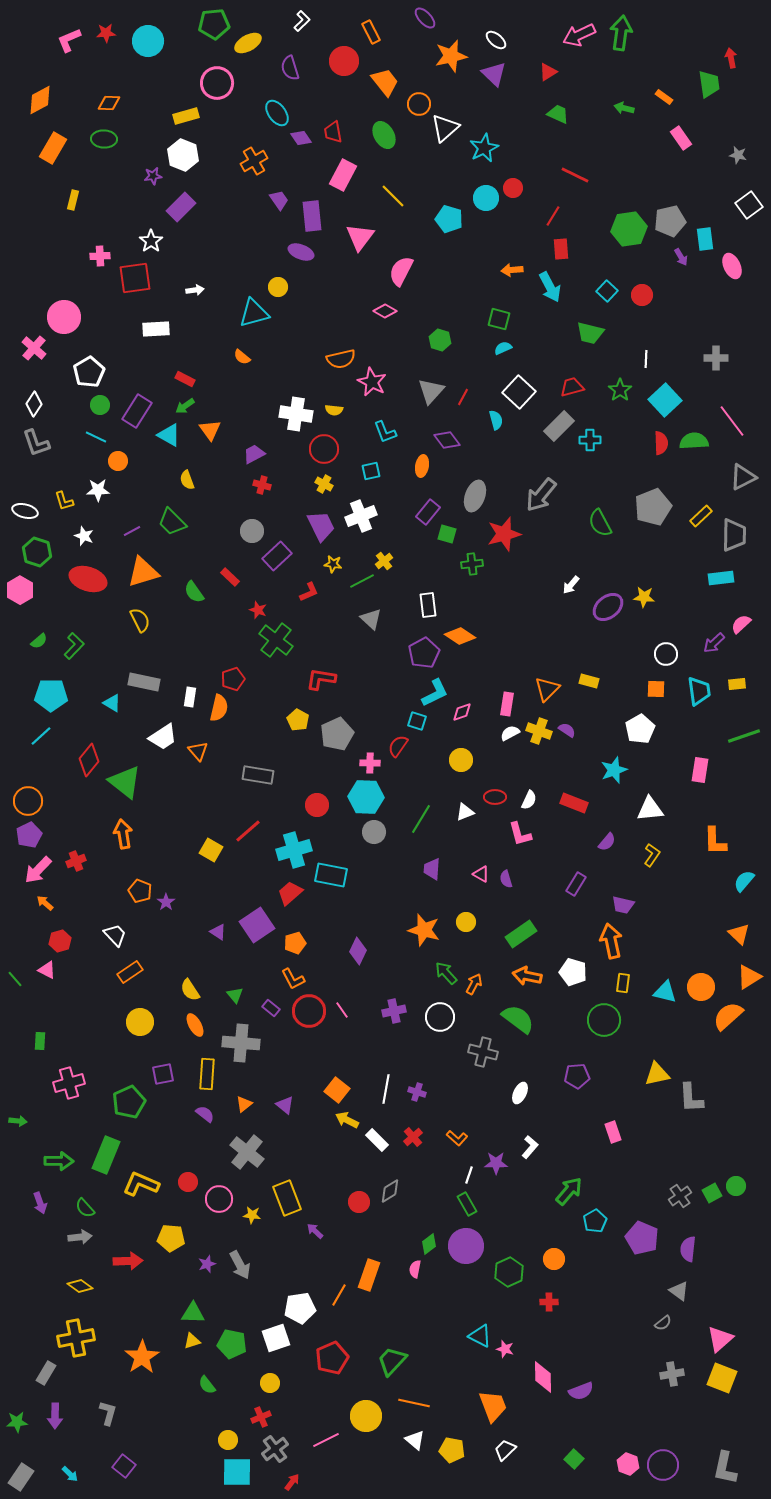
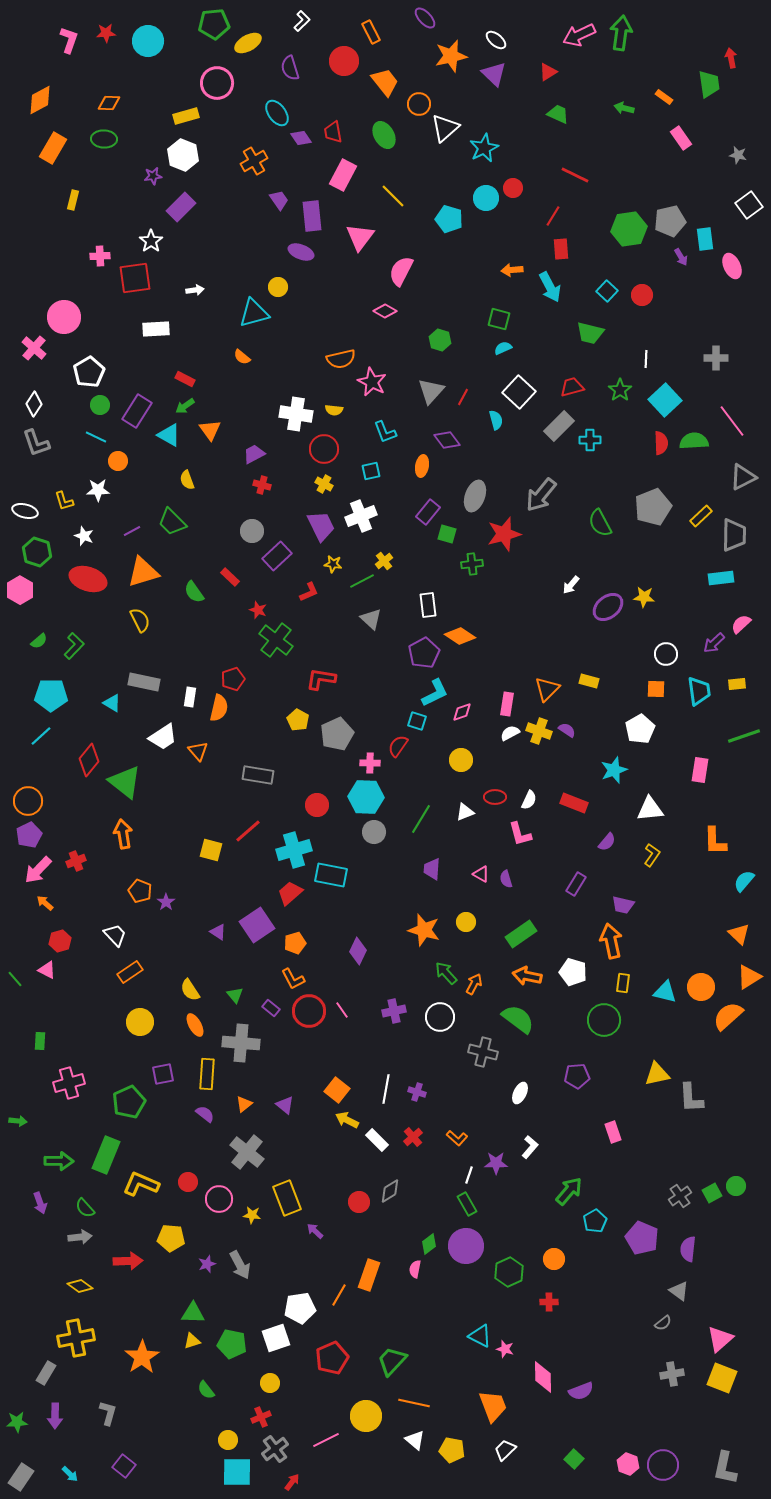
pink L-shape at (69, 40): rotated 132 degrees clockwise
yellow square at (211, 850): rotated 15 degrees counterclockwise
green semicircle at (207, 1385): moved 1 px left, 5 px down
